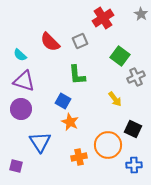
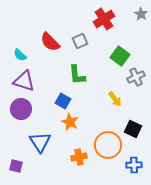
red cross: moved 1 px right, 1 px down
